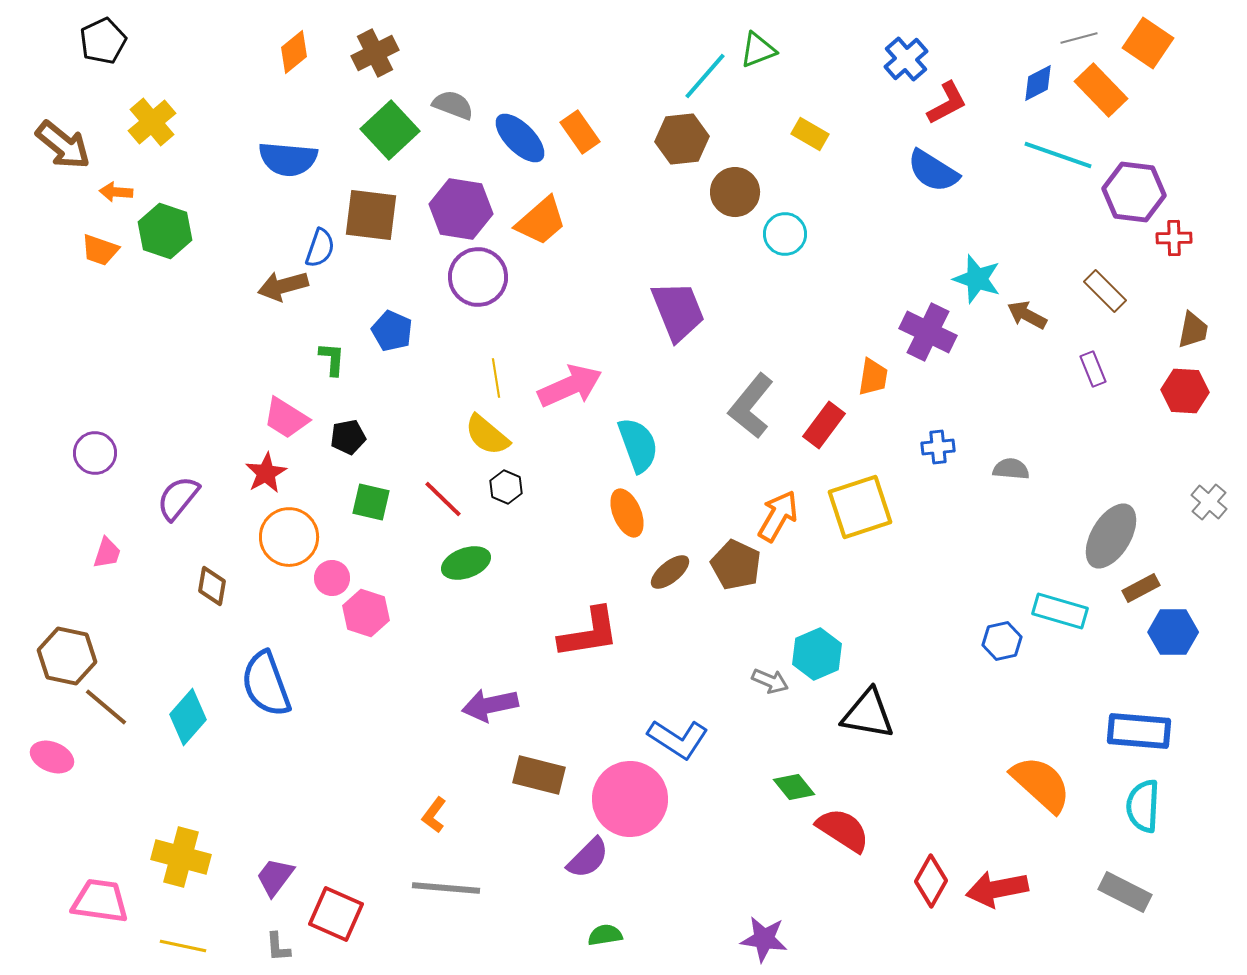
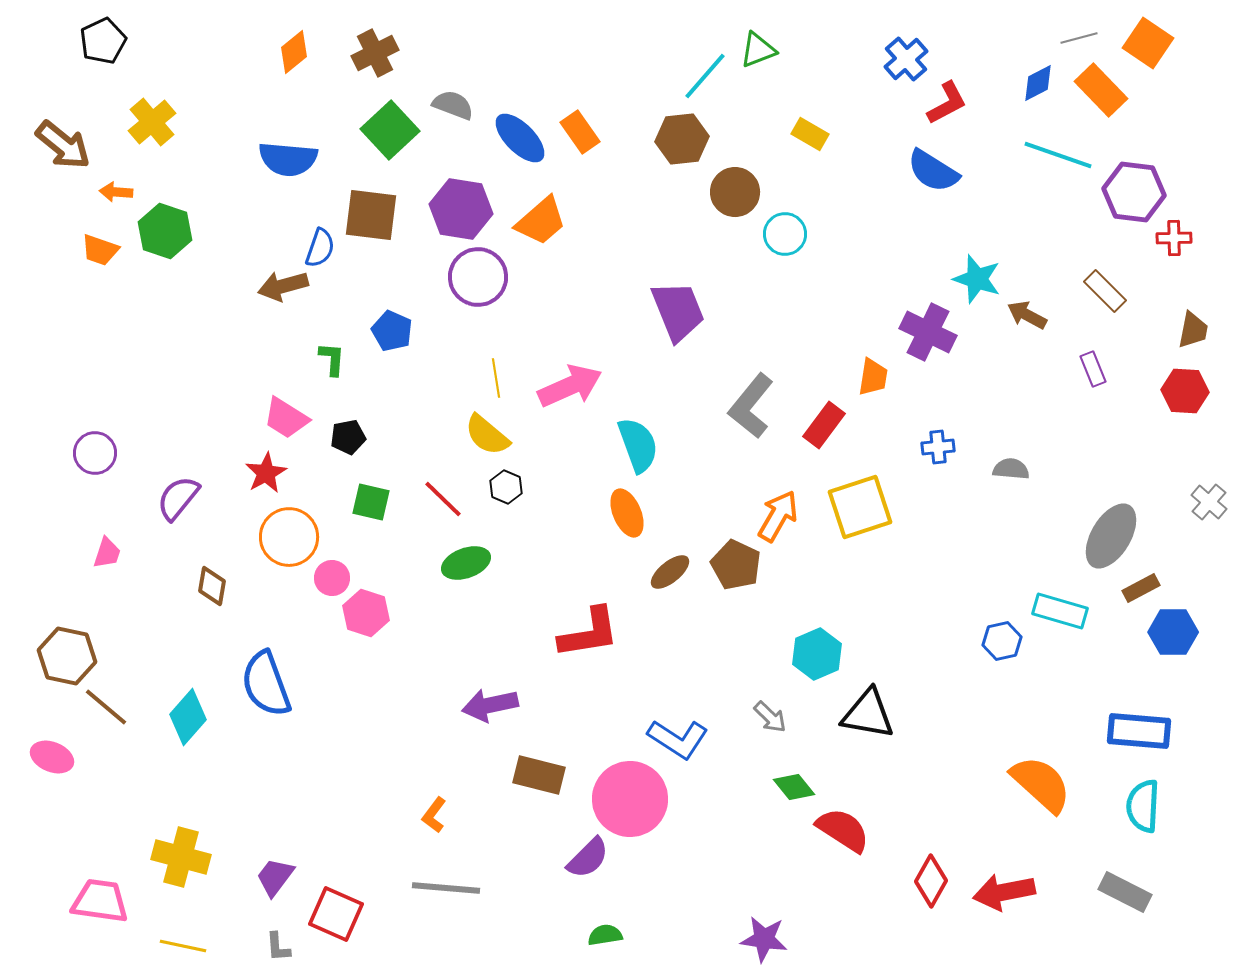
gray arrow at (770, 681): moved 36 px down; rotated 21 degrees clockwise
red arrow at (997, 889): moved 7 px right, 3 px down
